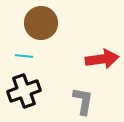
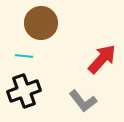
red arrow: rotated 40 degrees counterclockwise
gray L-shape: rotated 132 degrees clockwise
